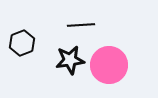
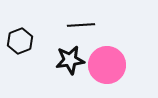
black hexagon: moved 2 px left, 2 px up
pink circle: moved 2 px left
